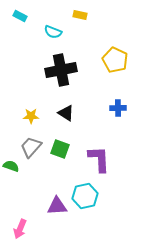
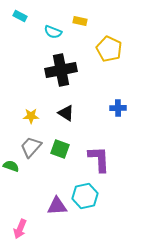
yellow rectangle: moved 6 px down
yellow pentagon: moved 6 px left, 11 px up
